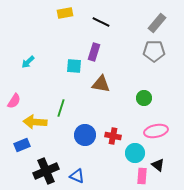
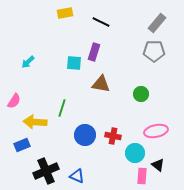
cyan square: moved 3 px up
green circle: moved 3 px left, 4 px up
green line: moved 1 px right
